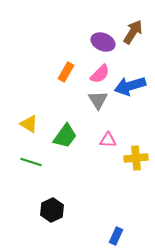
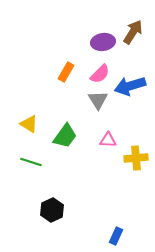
purple ellipse: rotated 30 degrees counterclockwise
